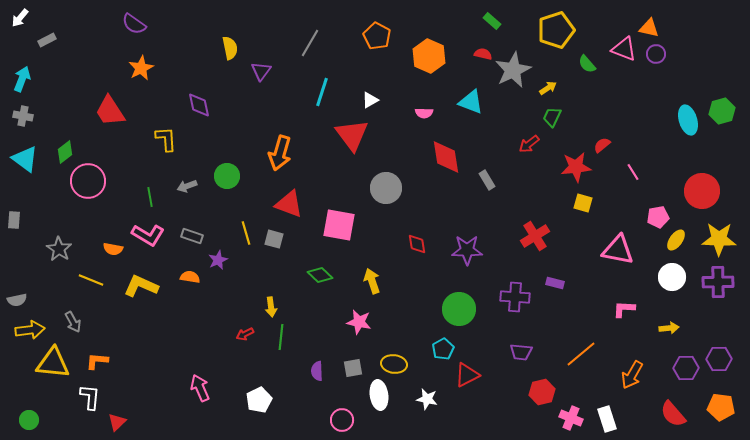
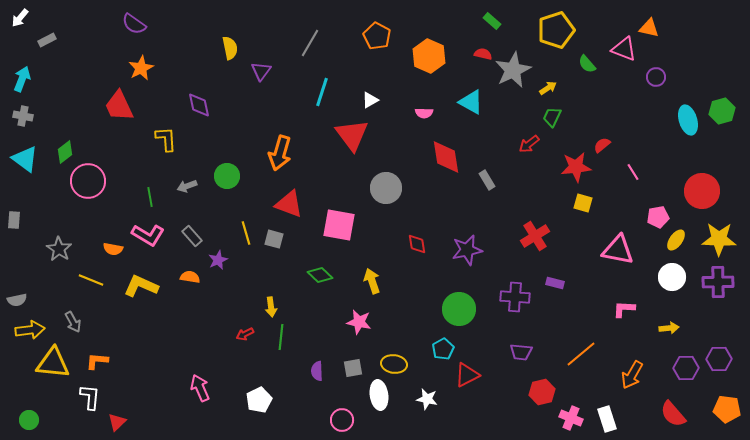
purple circle at (656, 54): moved 23 px down
cyan triangle at (471, 102): rotated 8 degrees clockwise
red trapezoid at (110, 111): moved 9 px right, 5 px up; rotated 8 degrees clockwise
gray rectangle at (192, 236): rotated 30 degrees clockwise
purple star at (467, 250): rotated 12 degrees counterclockwise
orange pentagon at (721, 407): moved 6 px right, 2 px down
